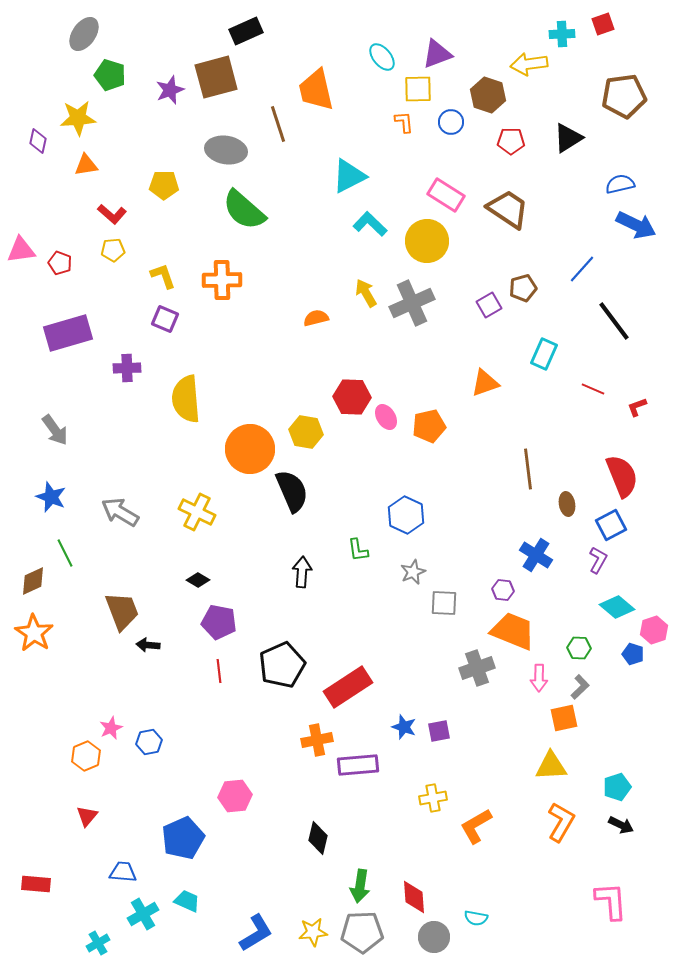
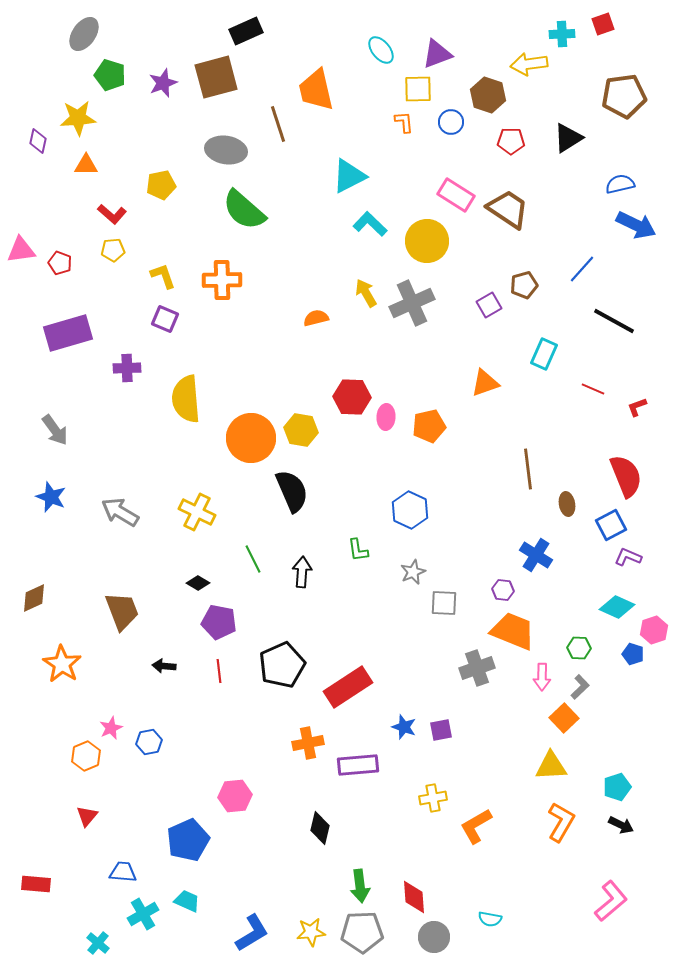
cyan ellipse at (382, 57): moved 1 px left, 7 px up
purple star at (170, 90): moved 7 px left, 7 px up
orange triangle at (86, 165): rotated 10 degrees clockwise
yellow pentagon at (164, 185): moved 3 px left; rotated 12 degrees counterclockwise
pink rectangle at (446, 195): moved 10 px right
brown pentagon at (523, 288): moved 1 px right, 3 px up
black line at (614, 321): rotated 24 degrees counterclockwise
pink ellipse at (386, 417): rotated 35 degrees clockwise
yellow hexagon at (306, 432): moved 5 px left, 2 px up
orange circle at (250, 449): moved 1 px right, 11 px up
red semicircle at (622, 476): moved 4 px right
blue hexagon at (406, 515): moved 4 px right, 5 px up
green line at (65, 553): moved 188 px right, 6 px down
purple L-shape at (598, 560): moved 30 px right, 3 px up; rotated 96 degrees counterclockwise
black diamond at (198, 580): moved 3 px down
brown diamond at (33, 581): moved 1 px right, 17 px down
cyan diamond at (617, 607): rotated 16 degrees counterclockwise
orange star at (34, 633): moved 28 px right, 31 px down
black arrow at (148, 645): moved 16 px right, 21 px down
pink arrow at (539, 678): moved 3 px right, 1 px up
orange square at (564, 718): rotated 32 degrees counterclockwise
purple square at (439, 731): moved 2 px right, 1 px up
orange cross at (317, 740): moved 9 px left, 3 px down
blue pentagon at (183, 838): moved 5 px right, 2 px down
black diamond at (318, 838): moved 2 px right, 10 px up
green arrow at (360, 886): rotated 16 degrees counterclockwise
pink L-shape at (611, 901): rotated 54 degrees clockwise
cyan semicircle at (476, 918): moved 14 px right, 1 px down
yellow star at (313, 932): moved 2 px left
blue L-shape at (256, 933): moved 4 px left
cyan cross at (98, 943): rotated 20 degrees counterclockwise
